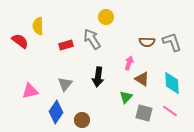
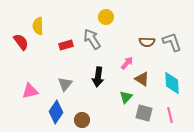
red semicircle: moved 1 px right, 1 px down; rotated 18 degrees clockwise
pink arrow: moved 2 px left; rotated 24 degrees clockwise
pink line: moved 4 px down; rotated 42 degrees clockwise
